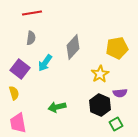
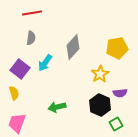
pink trapezoid: moved 1 px left; rotated 30 degrees clockwise
